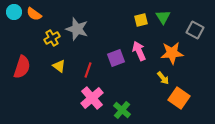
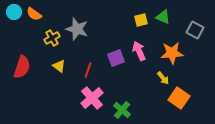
green triangle: rotated 35 degrees counterclockwise
